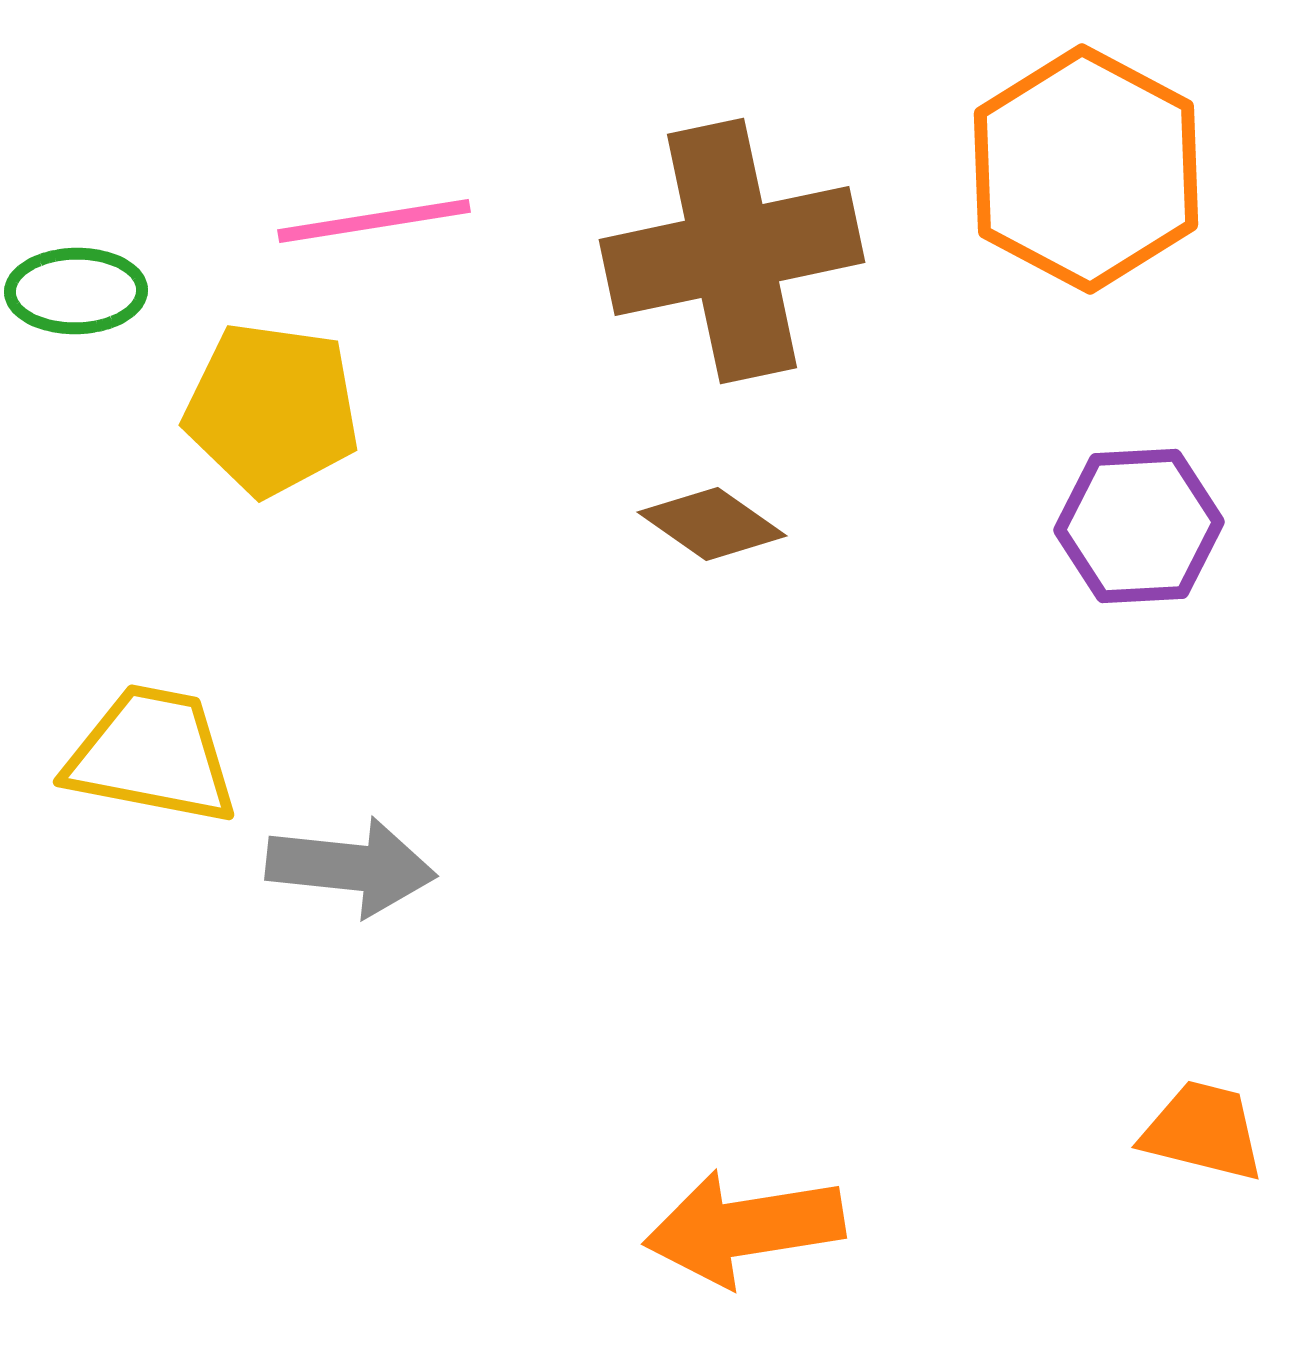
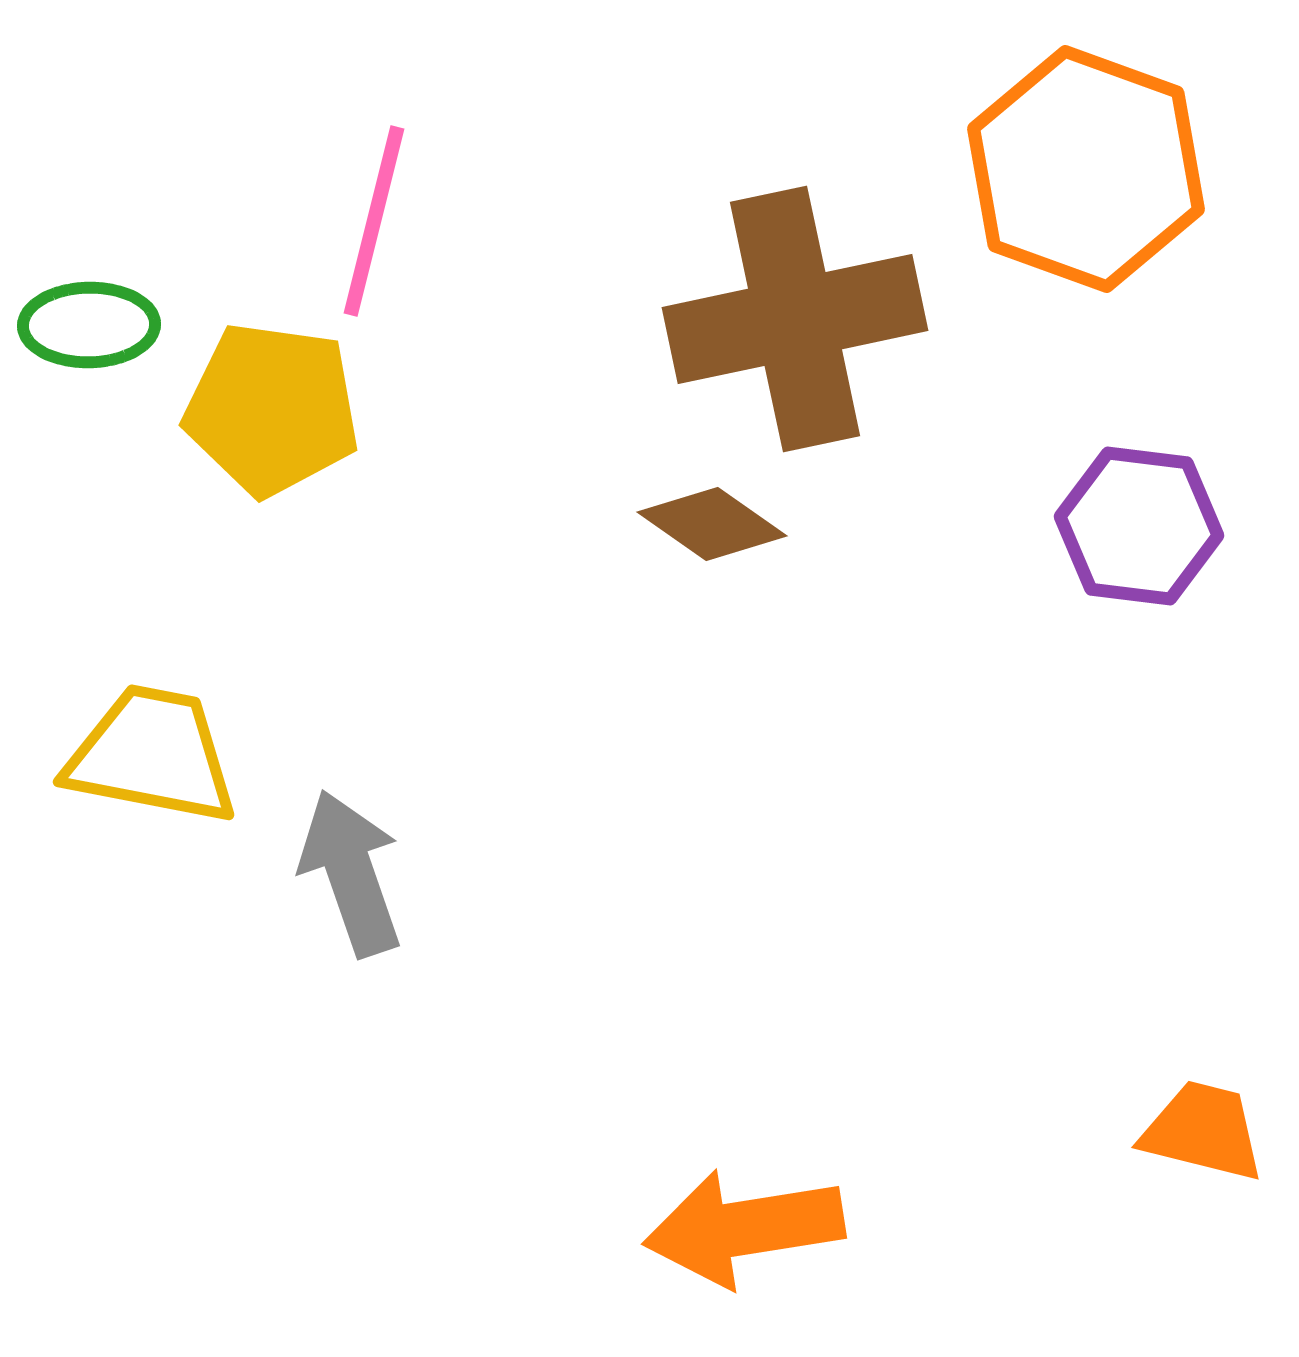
orange hexagon: rotated 8 degrees counterclockwise
pink line: rotated 67 degrees counterclockwise
brown cross: moved 63 px right, 68 px down
green ellipse: moved 13 px right, 34 px down
purple hexagon: rotated 10 degrees clockwise
gray arrow: moved 6 px down; rotated 115 degrees counterclockwise
